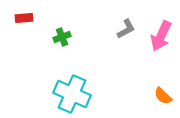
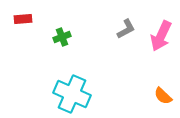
red rectangle: moved 1 px left, 1 px down
